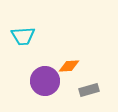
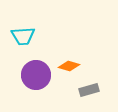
orange diamond: rotated 20 degrees clockwise
purple circle: moved 9 px left, 6 px up
